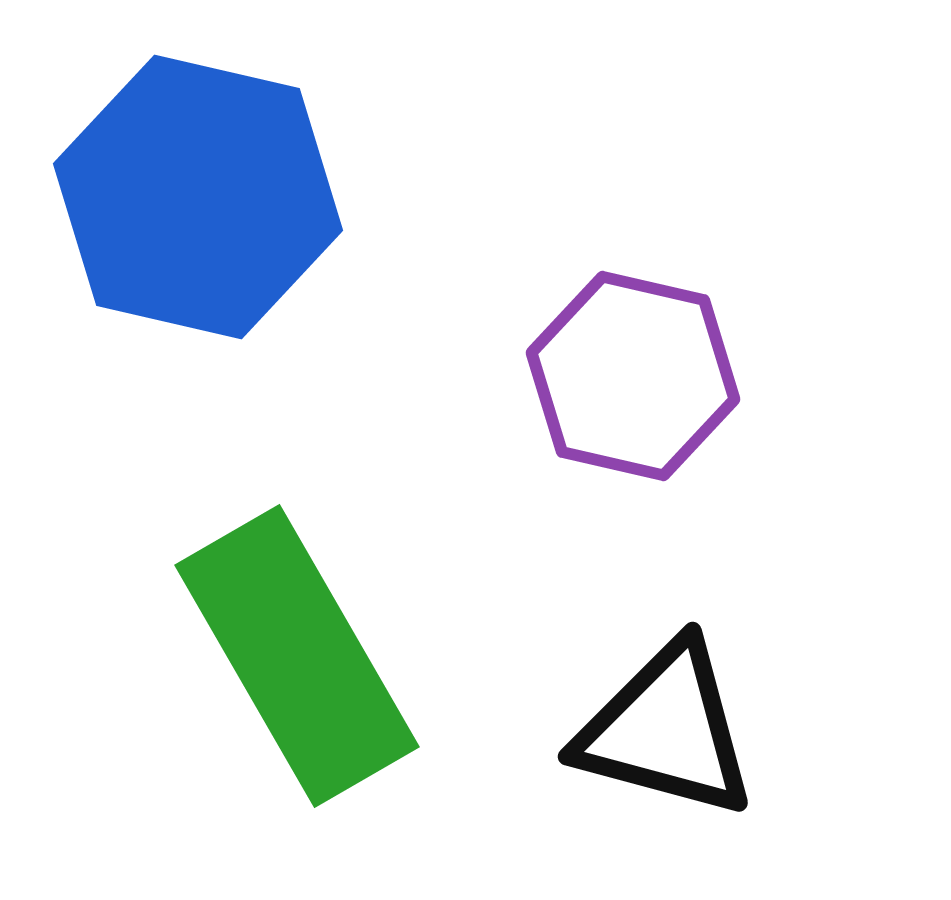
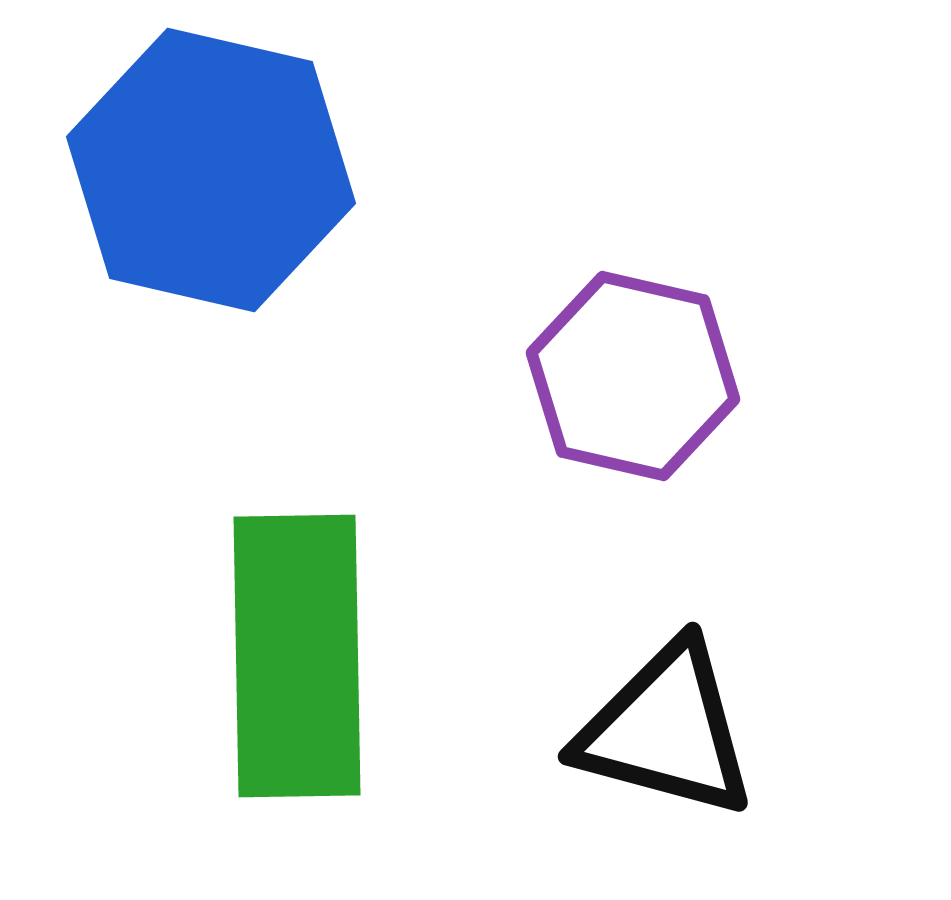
blue hexagon: moved 13 px right, 27 px up
green rectangle: rotated 29 degrees clockwise
